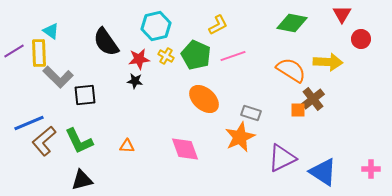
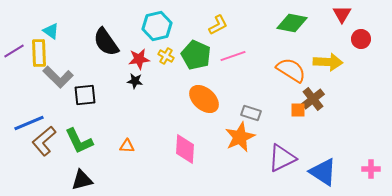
cyan hexagon: moved 1 px right
pink diamond: rotated 24 degrees clockwise
